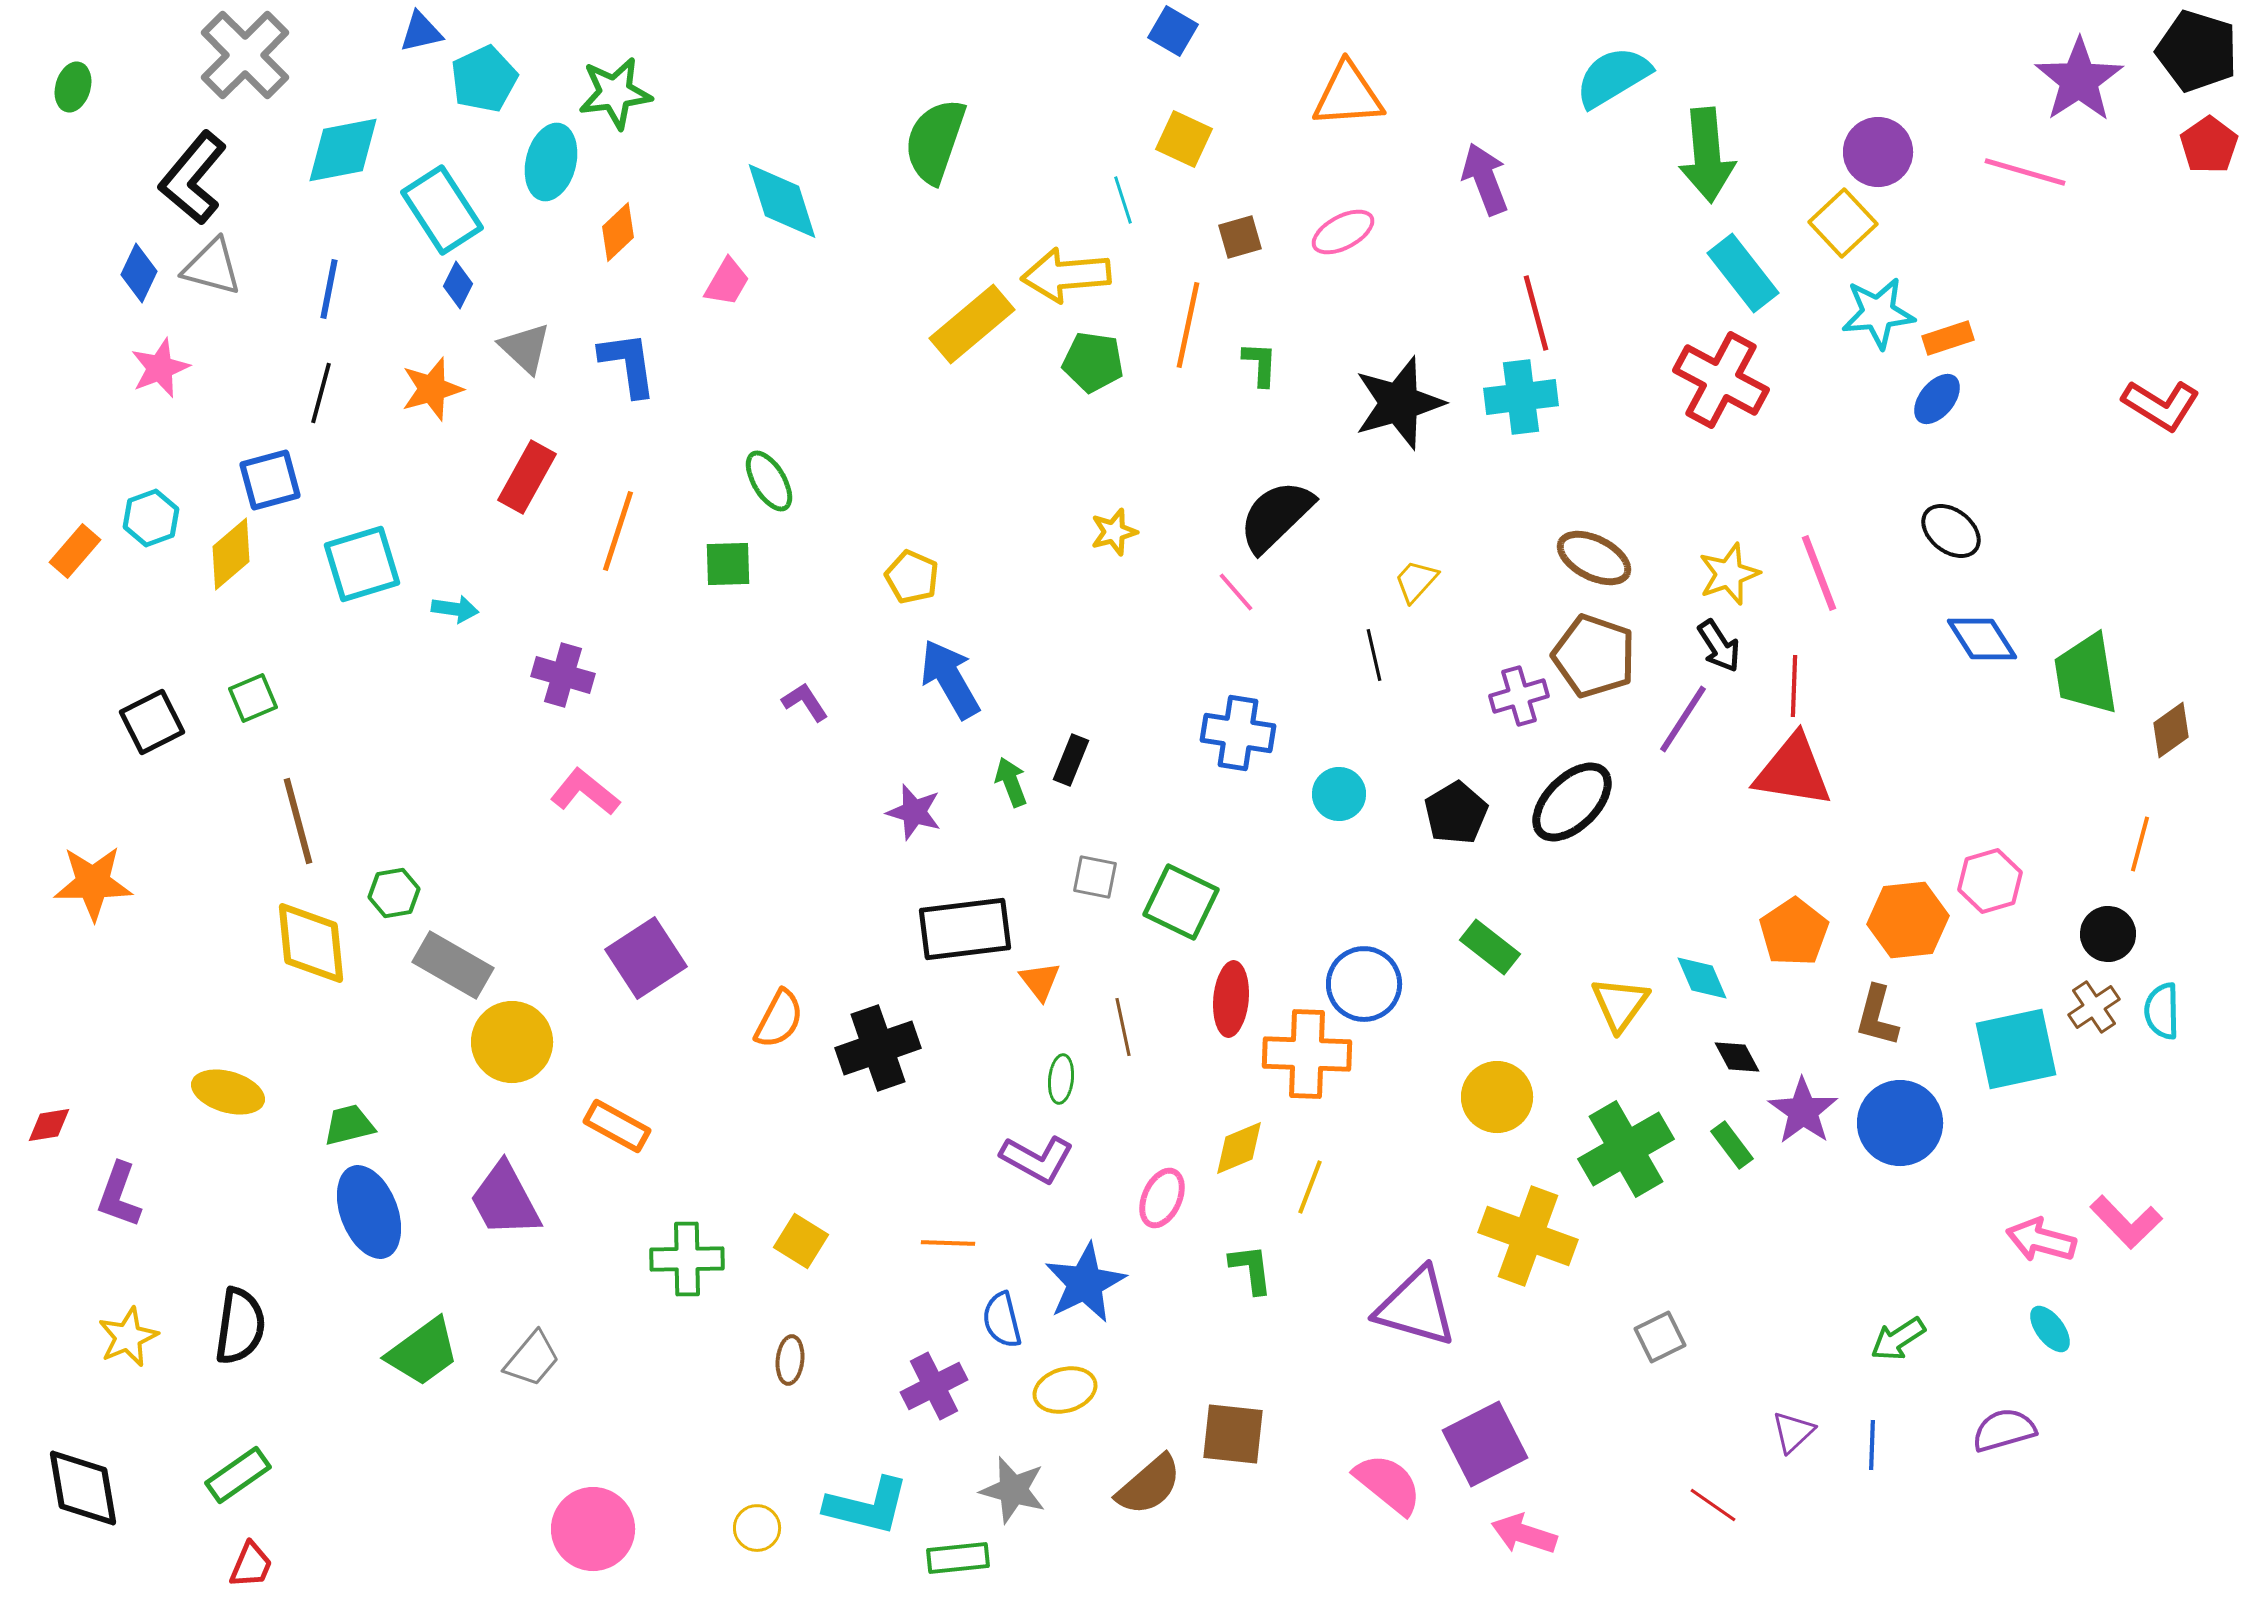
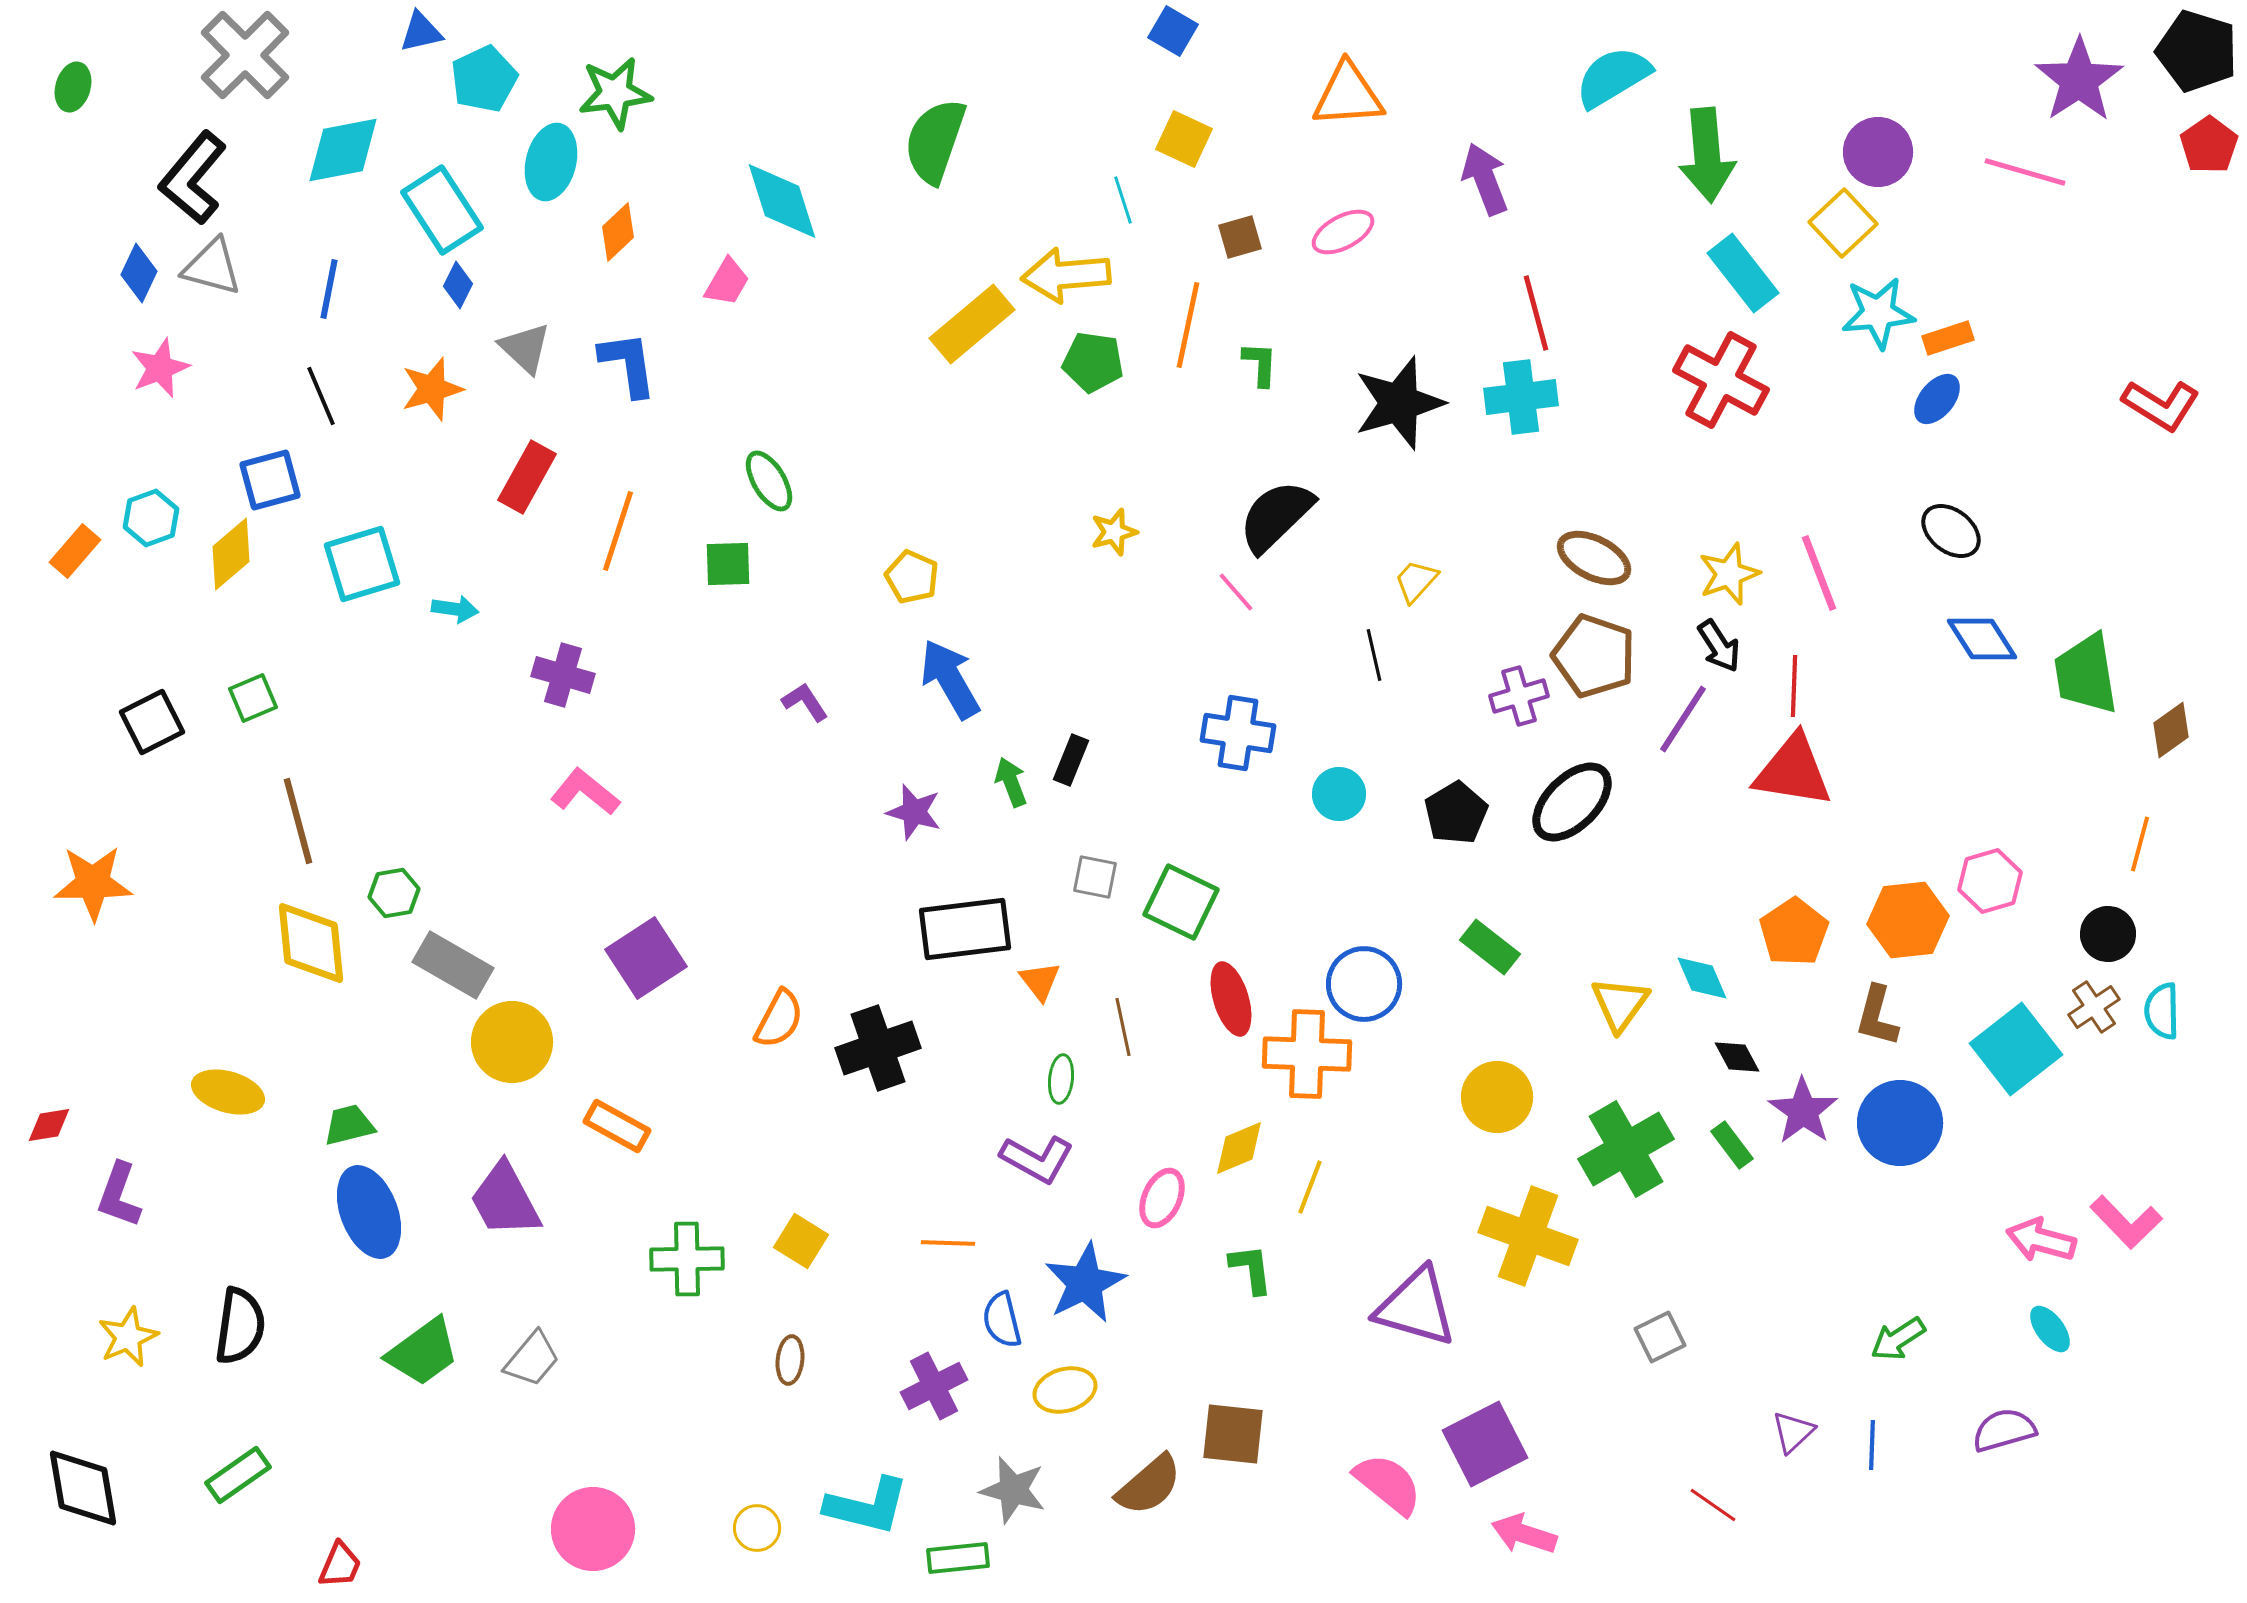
black line at (321, 393): moved 3 px down; rotated 38 degrees counterclockwise
red ellipse at (1231, 999): rotated 22 degrees counterclockwise
cyan square at (2016, 1049): rotated 26 degrees counterclockwise
red trapezoid at (251, 1565): moved 89 px right
